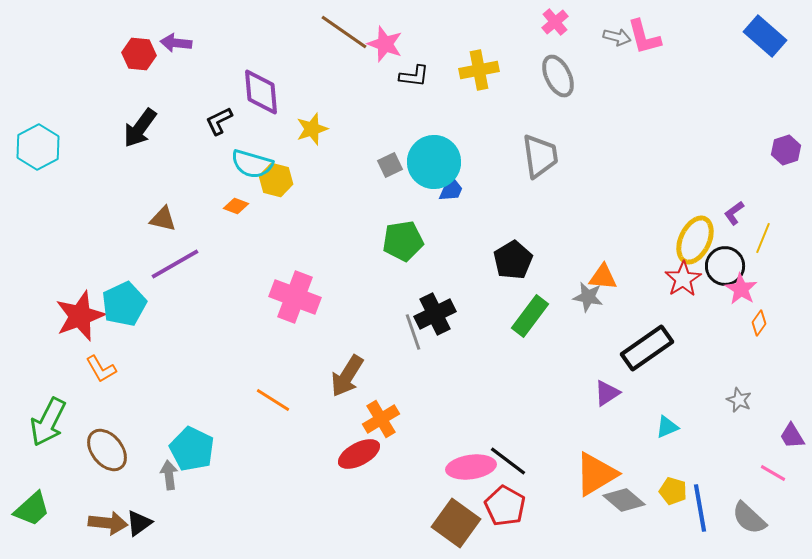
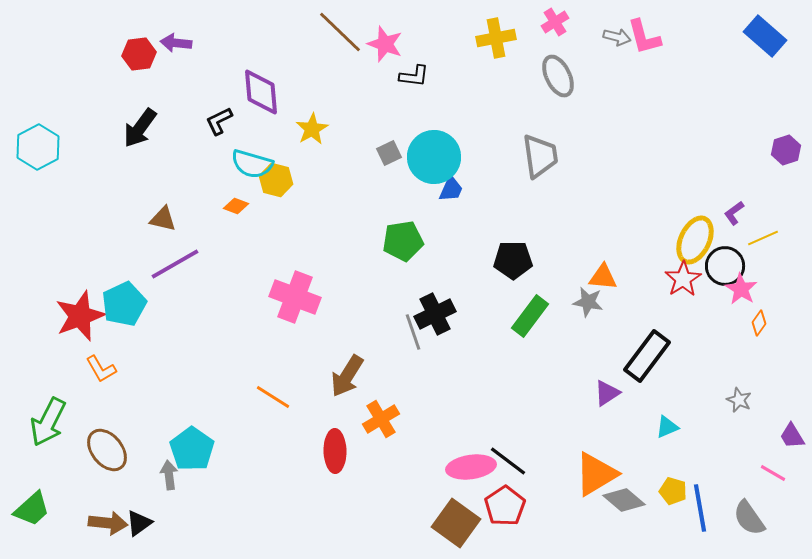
pink cross at (555, 22): rotated 8 degrees clockwise
brown line at (344, 32): moved 4 px left; rotated 9 degrees clockwise
red hexagon at (139, 54): rotated 12 degrees counterclockwise
yellow cross at (479, 70): moved 17 px right, 32 px up
yellow star at (312, 129): rotated 12 degrees counterclockwise
cyan circle at (434, 162): moved 5 px up
gray square at (390, 165): moved 1 px left, 12 px up
yellow line at (763, 238): rotated 44 degrees clockwise
black pentagon at (513, 260): rotated 30 degrees clockwise
gray star at (588, 297): moved 5 px down
black rectangle at (647, 348): moved 8 px down; rotated 18 degrees counterclockwise
orange line at (273, 400): moved 3 px up
cyan pentagon at (192, 449): rotated 9 degrees clockwise
red ellipse at (359, 454): moved 24 px left, 3 px up; rotated 63 degrees counterclockwise
red pentagon at (505, 506): rotated 9 degrees clockwise
gray semicircle at (749, 518): rotated 12 degrees clockwise
